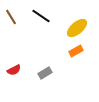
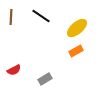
brown line: rotated 35 degrees clockwise
gray rectangle: moved 6 px down
